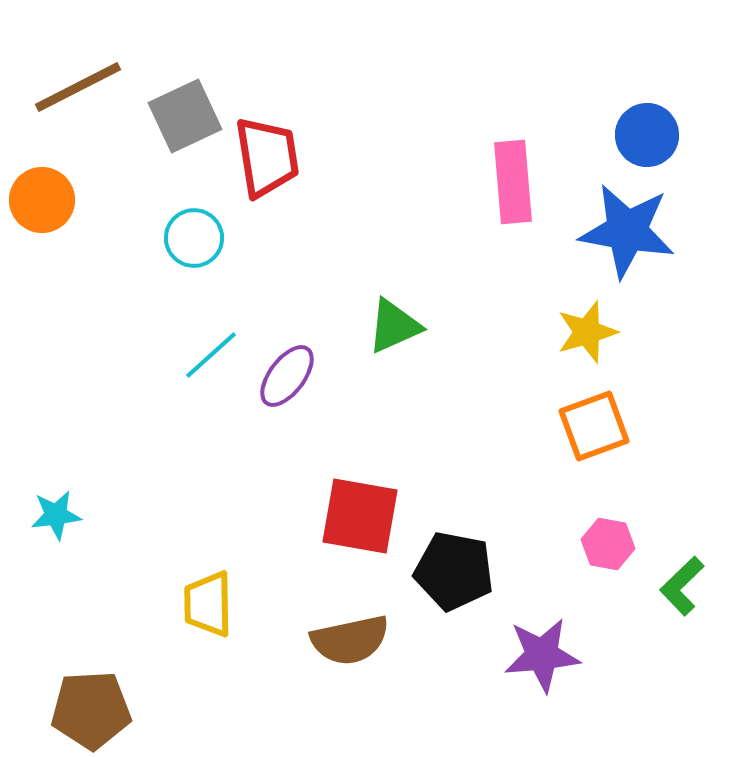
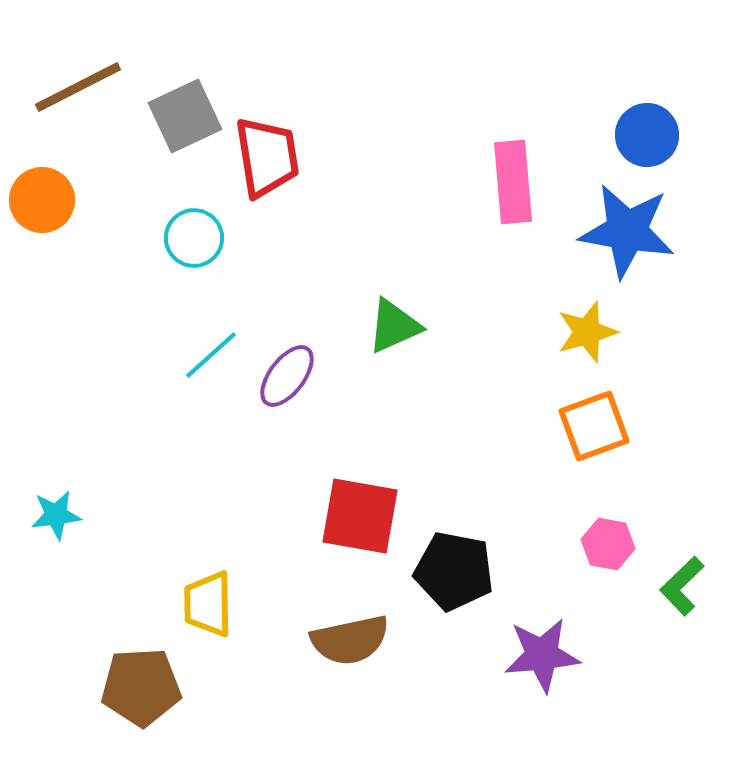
brown pentagon: moved 50 px right, 23 px up
